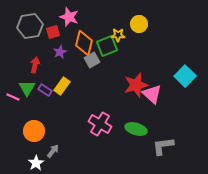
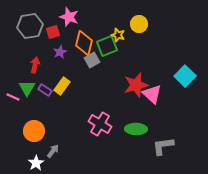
yellow star: rotated 16 degrees clockwise
green ellipse: rotated 15 degrees counterclockwise
